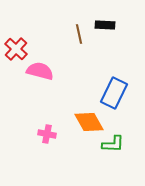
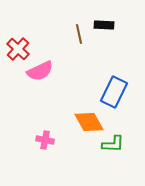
black rectangle: moved 1 px left
red cross: moved 2 px right
pink semicircle: rotated 140 degrees clockwise
blue rectangle: moved 1 px up
pink cross: moved 2 px left, 6 px down
